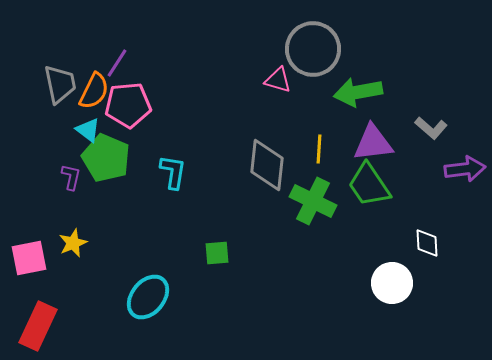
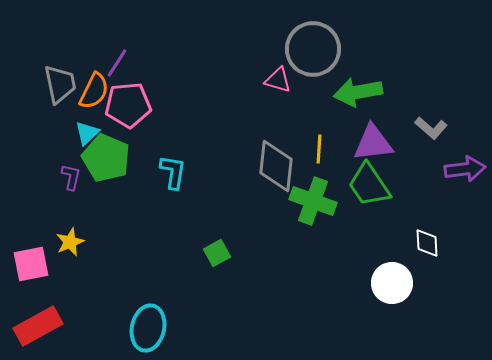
cyan triangle: moved 1 px left, 3 px down; rotated 40 degrees clockwise
gray diamond: moved 9 px right, 1 px down
green cross: rotated 6 degrees counterclockwise
yellow star: moved 3 px left, 1 px up
green square: rotated 24 degrees counterclockwise
pink square: moved 2 px right, 6 px down
cyan ellipse: moved 31 px down; rotated 27 degrees counterclockwise
red rectangle: rotated 36 degrees clockwise
